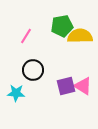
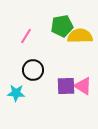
purple square: rotated 12 degrees clockwise
